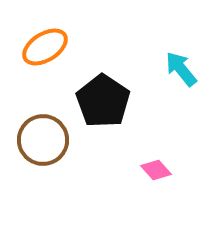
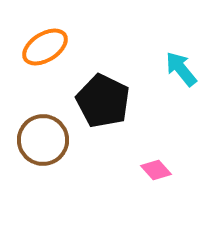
black pentagon: rotated 8 degrees counterclockwise
